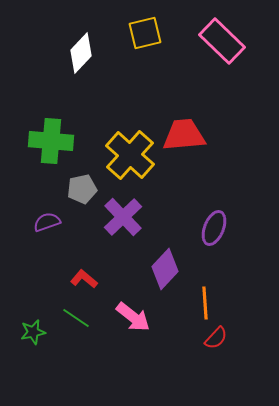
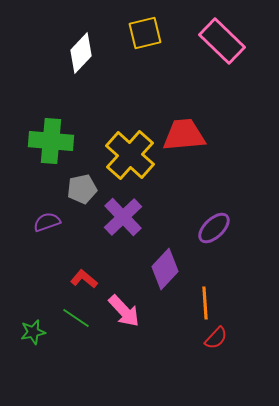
purple ellipse: rotated 24 degrees clockwise
pink arrow: moved 9 px left, 6 px up; rotated 9 degrees clockwise
